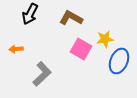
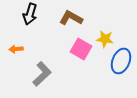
black arrow: rotated 10 degrees counterclockwise
yellow star: rotated 18 degrees clockwise
blue ellipse: moved 2 px right
